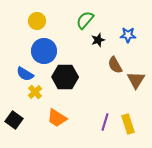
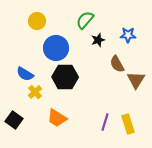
blue circle: moved 12 px right, 3 px up
brown semicircle: moved 2 px right, 1 px up
